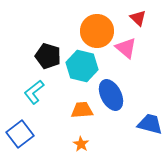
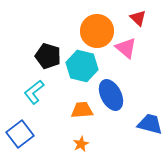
orange star: rotated 14 degrees clockwise
